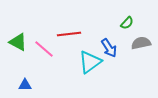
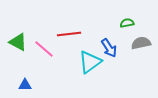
green semicircle: rotated 144 degrees counterclockwise
